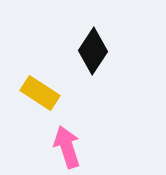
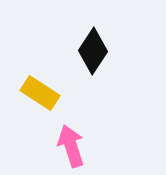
pink arrow: moved 4 px right, 1 px up
